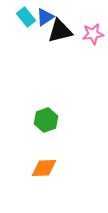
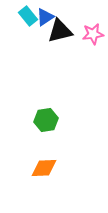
cyan rectangle: moved 2 px right, 1 px up
green hexagon: rotated 10 degrees clockwise
